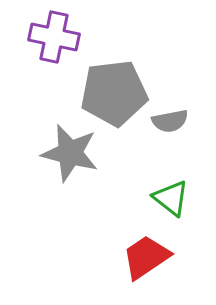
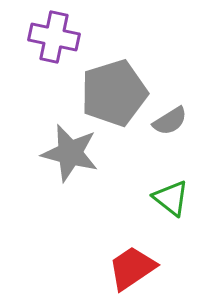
gray pentagon: rotated 10 degrees counterclockwise
gray semicircle: rotated 21 degrees counterclockwise
red trapezoid: moved 14 px left, 11 px down
